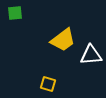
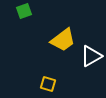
green square: moved 9 px right, 2 px up; rotated 14 degrees counterclockwise
white triangle: moved 1 px down; rotated 25 degrees counterclockwise
